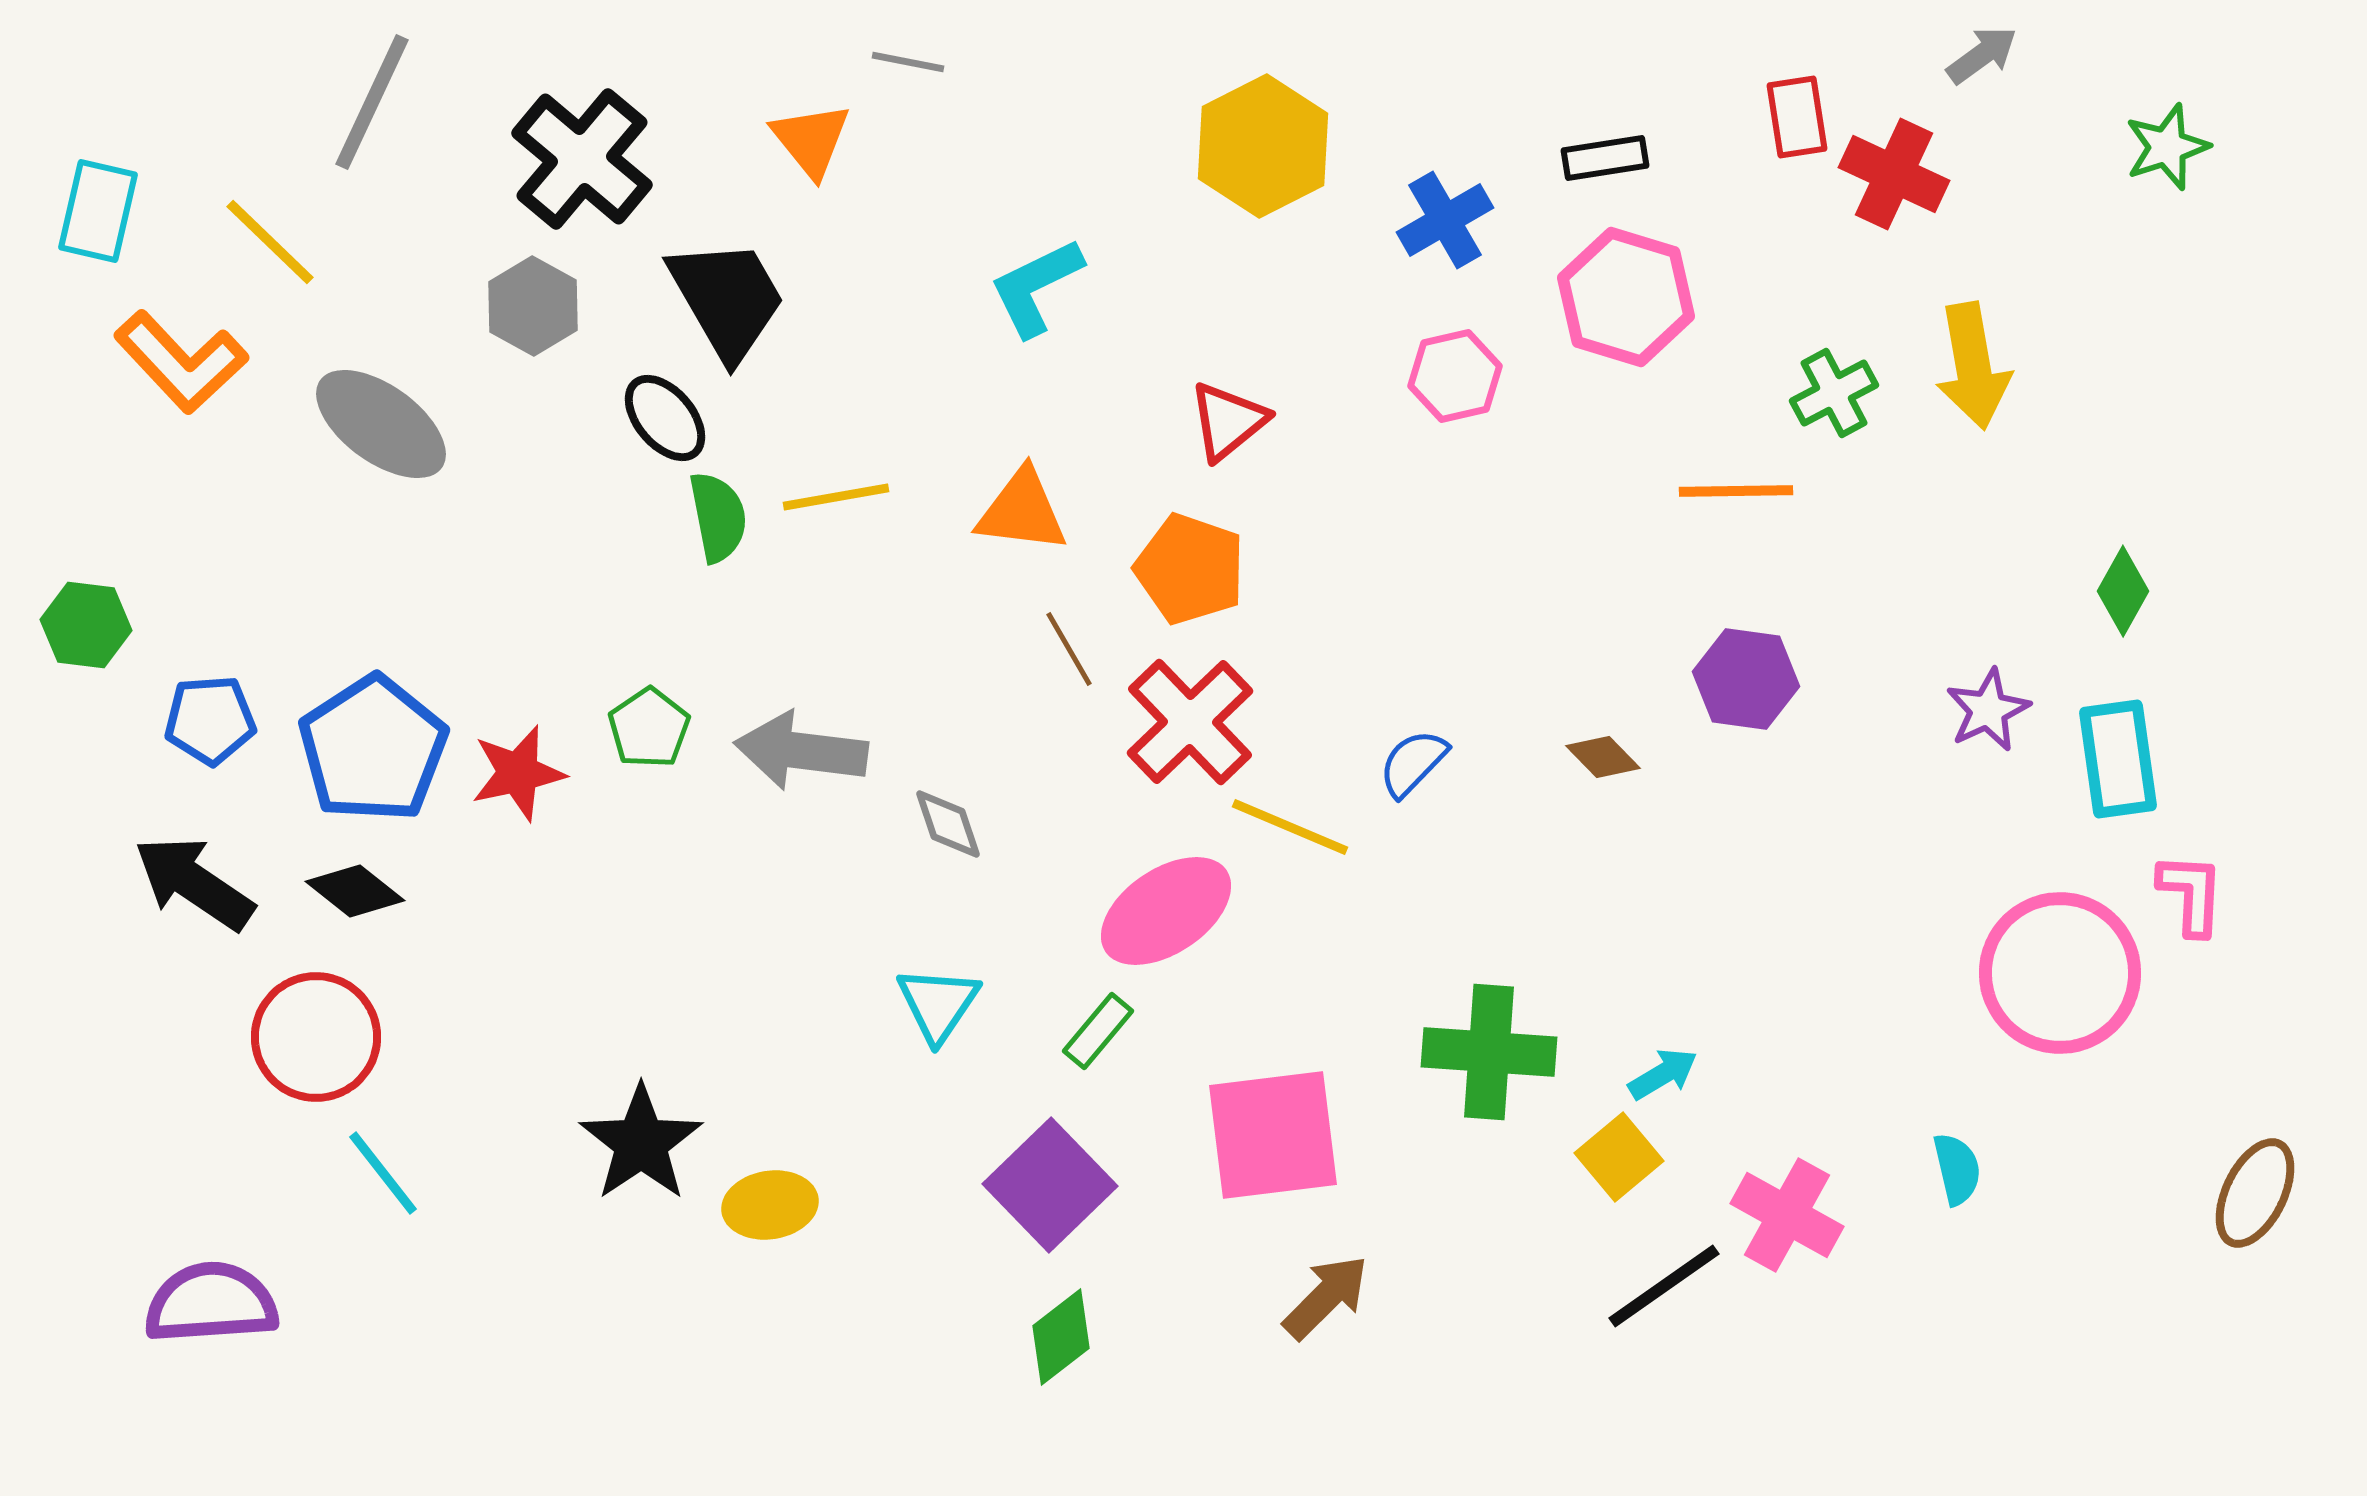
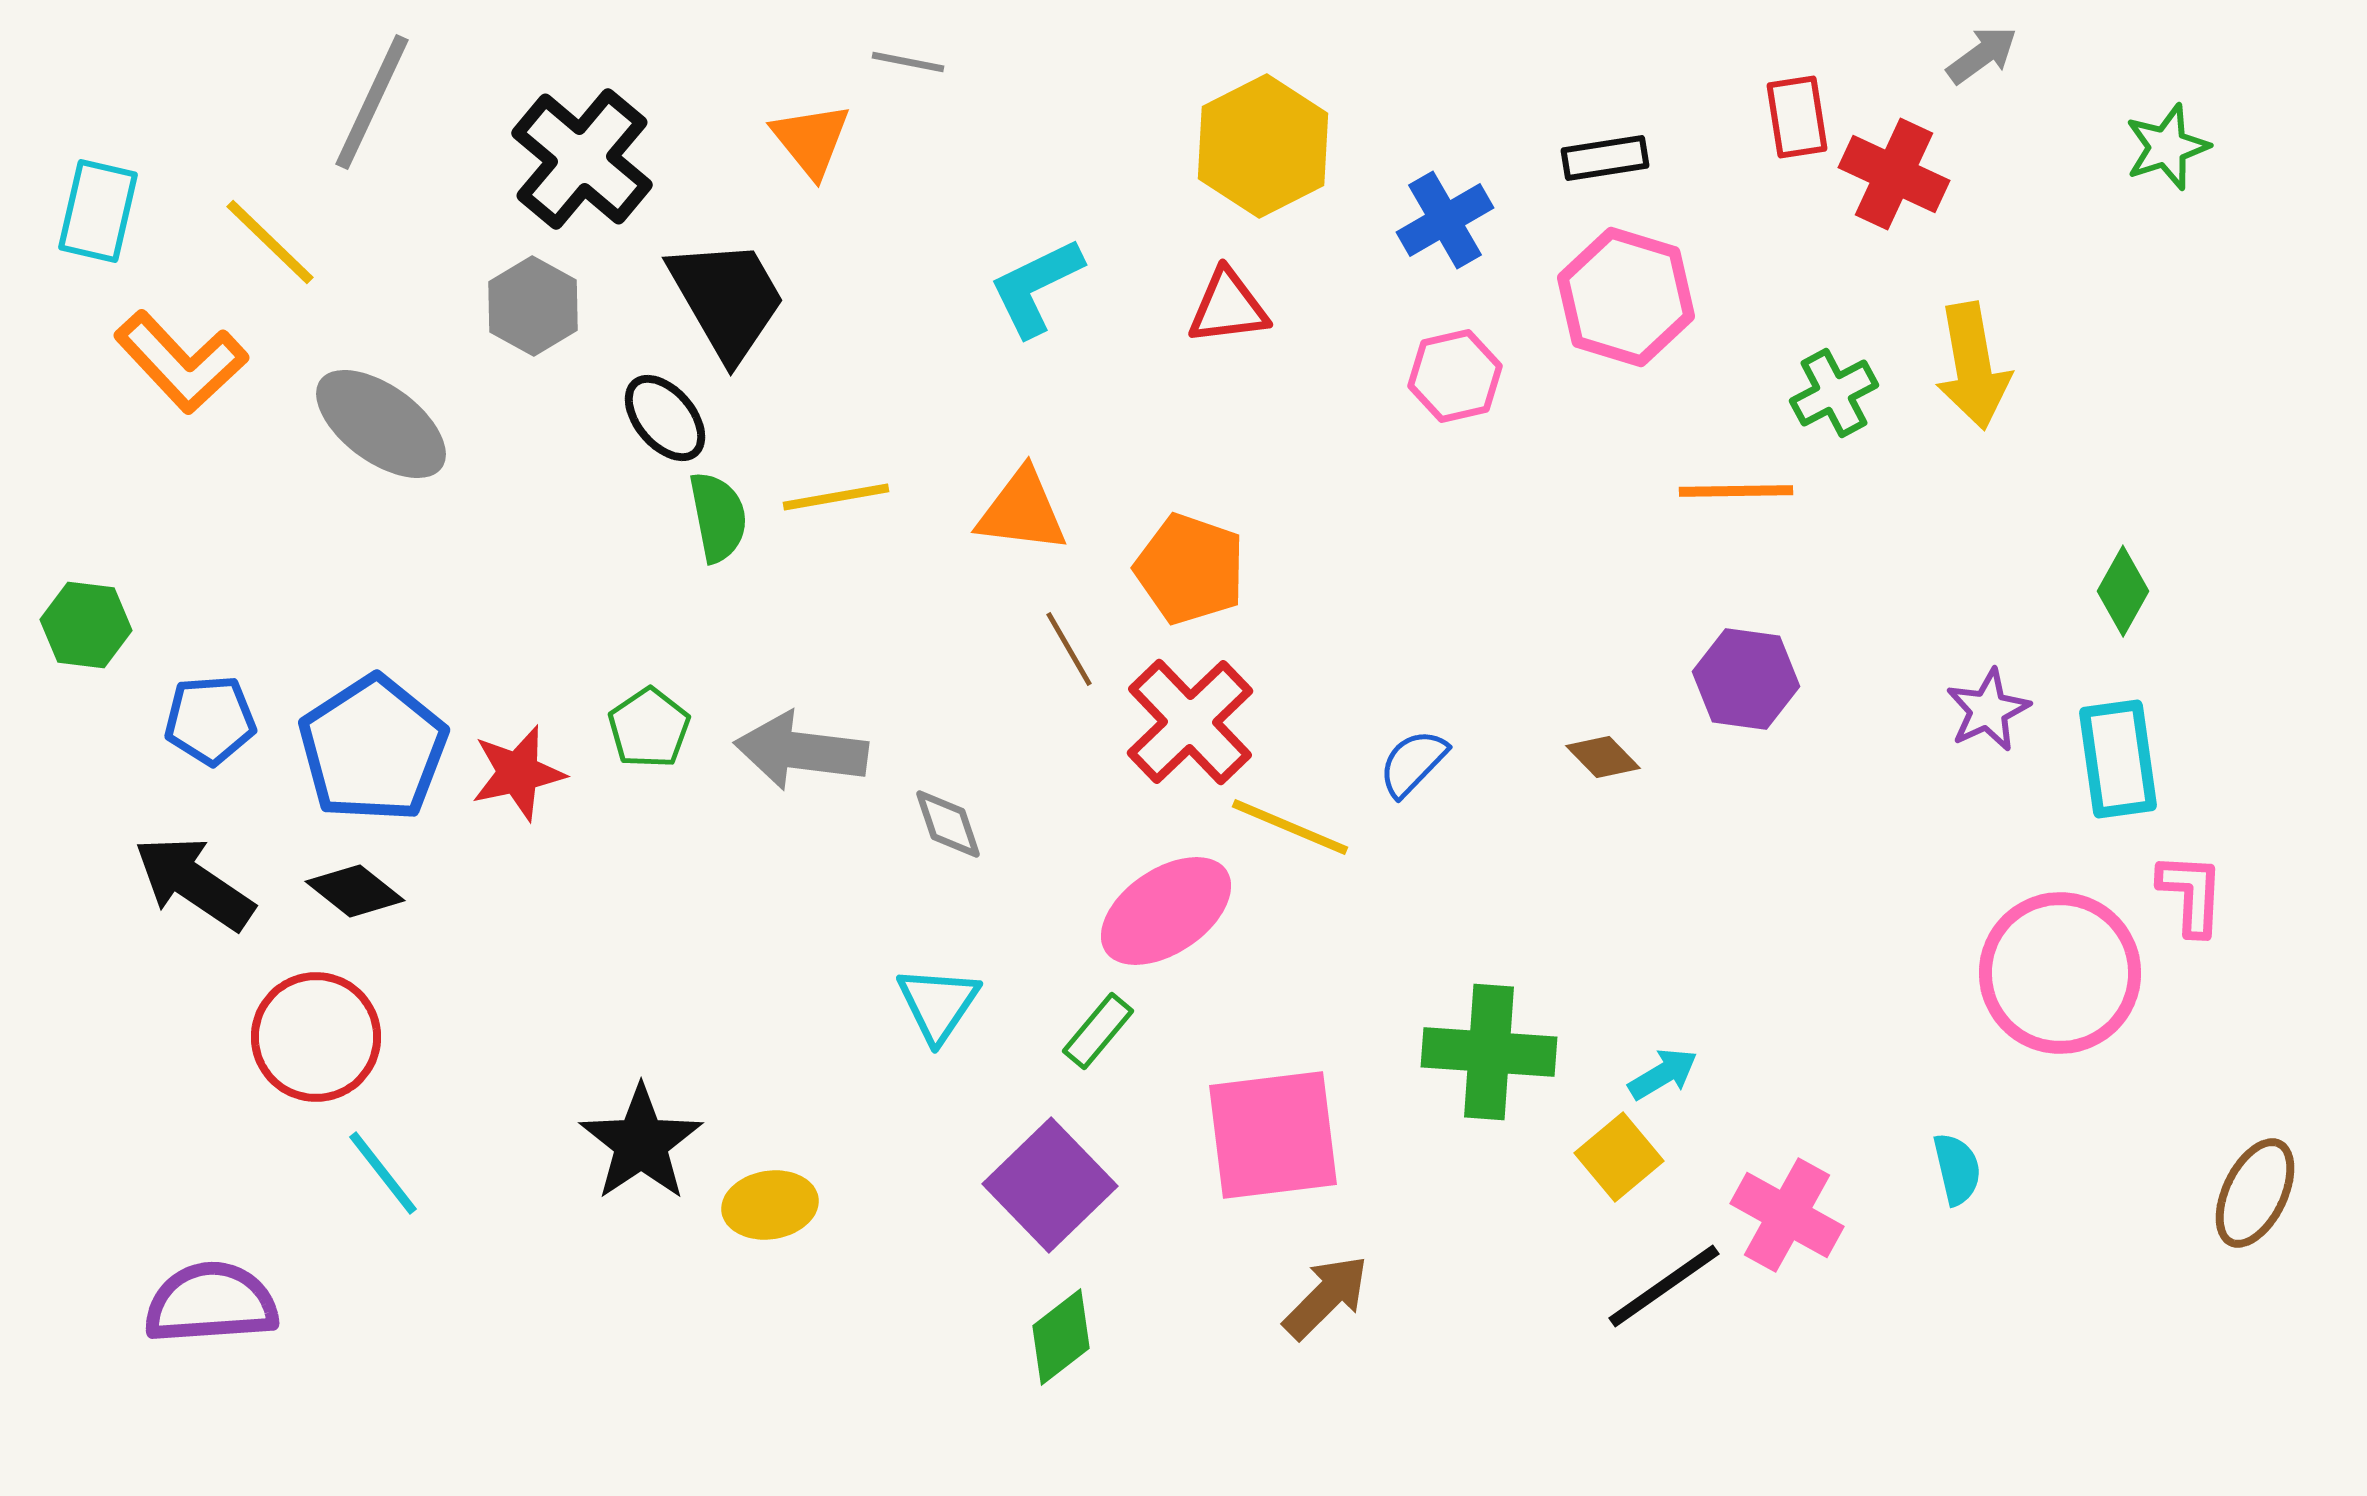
red triangle at (1228, 421): moved 114 px up; rotated 32 degrees clockwise
